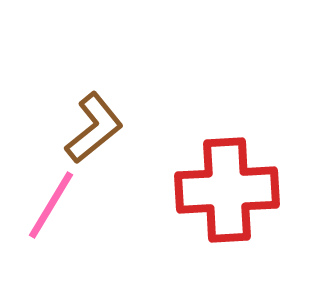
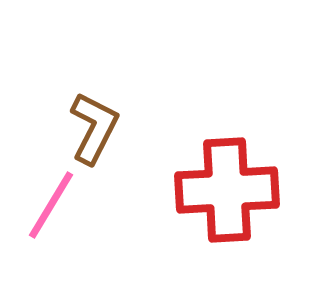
brown L-shape: rotated 24 degrees counterclockwise
